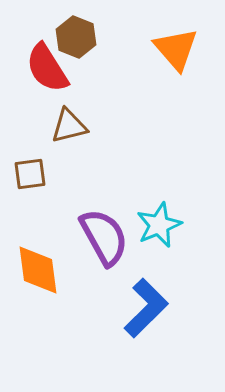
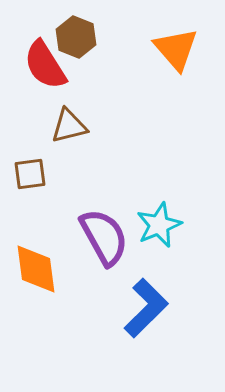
red semicircle: moved 2 px left, 3 px up
orange diamond: moved 2 px left, 1 px up
